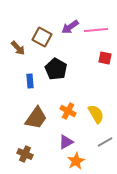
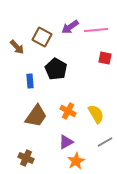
brown arrow: moved 1 px left, 1 px up
brown trapezoid: moved 2 px up
brown cross: moved 1 px right, 4 px down
